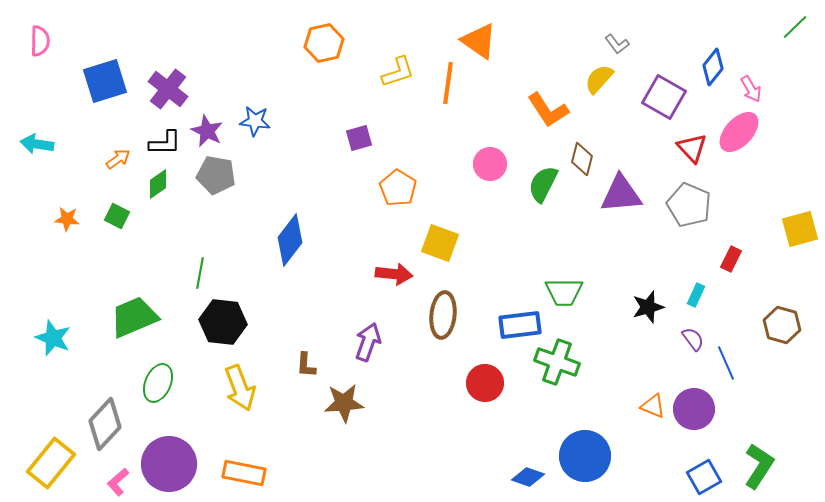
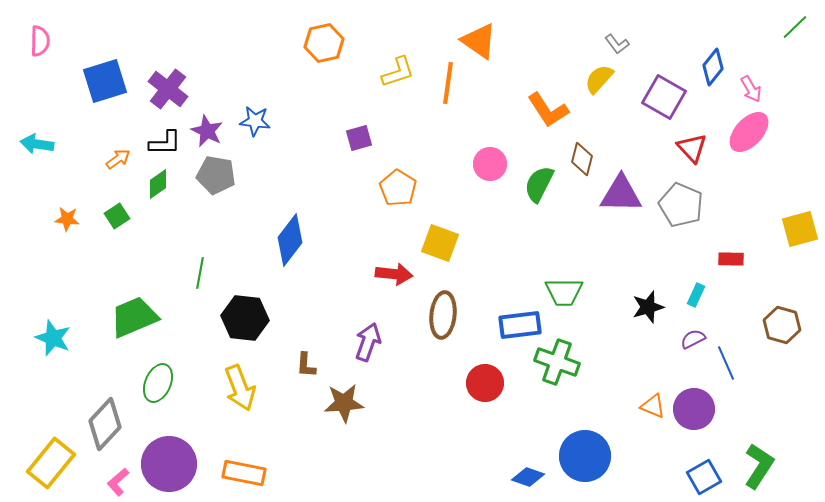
pink ellipse at (739, 132): moved 10 px right
green semicircle at (543, 184): moved 4 px left
purple triangle at (621, 194): rotated 6 degrees clockwise
gray pentagon at (689, 205): moved 8 px left
green square at (117, 216): rotated 30 degrees clockwise
red rectangle at (731, 259): rotated 65 degrees clockwise
black hexagon at (223, 322): moved 22 px right, 4 px up
purple semicircle at (693, 339): rotated 80 degrees counterclockwise
